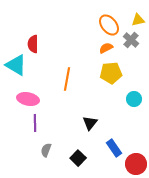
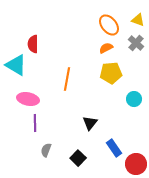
yellow triangle: rotated 32 degrees clockwise
gray cross: moved 5 px right, 3 px down
